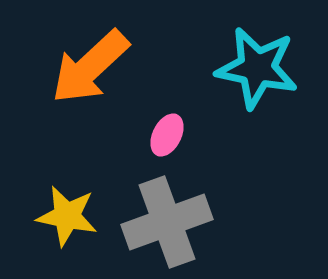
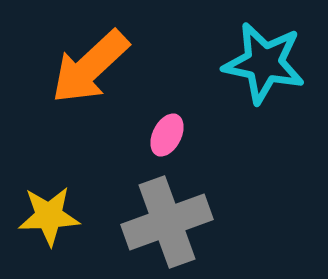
cyan star: moved 7 px right, 5 px up
yellow star: moved 18 px left; rotated 14 degrees counterclockwise
